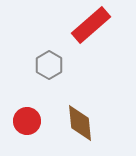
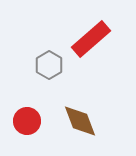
red rectangle: moved 14 px down
brown diamond: moved 2 px up; rotated 15 degrees counterclockwise
